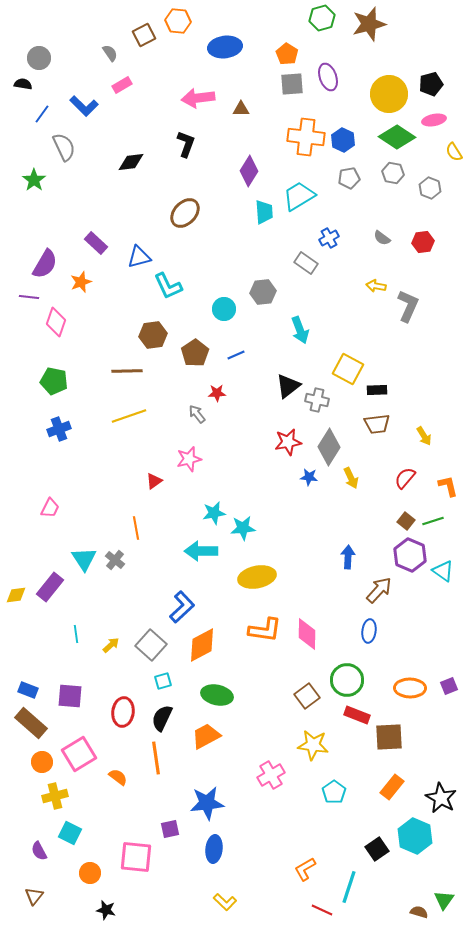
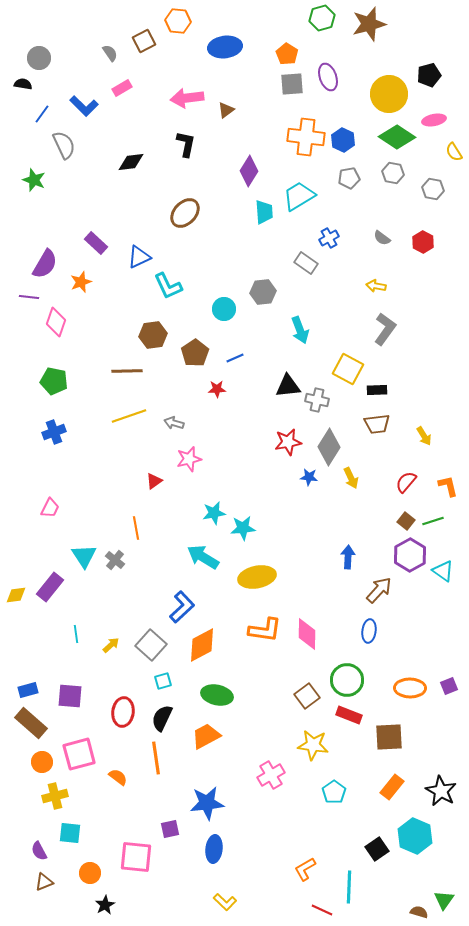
brown square at (144, 35): moved 6 px down
black pentagon at (431, 84): moved 2 px left, 9 px up
pink rectangle at (122, 85): moved 3 px down
pink arrow at (198, 98): moved 11 px left
brown triangle at (241, 109): moved 15 px left, 1 px down; rotated 36 degrees counterclockwise
black L-shape at (186, 144): rotated 8 degrees counterclockwise
gray semicircle at (64, 147): moved 2 px up
green star at (34, 180): rotated 15 degrees counterclockwise
gray hexagon at (430, 188): moved 3 px right, 1 px down; rotated 10 degrees counterclockwise
red hexagon at (423, 242): rotated 25 degrees counterclockwise
blue triangle at (139, 257): rotated 10 degrees counterclockwise
gray L-shape at (408, 306): moved 23 px left, 23 px down; rotated 12 degrees clockwise
blue line at (236, 355): moved 1 px left, 3 px down
black triangle at (288, 386): rotated 32 degrees clockwise
red star at (217, 393): moved 4 px up
gray arrow at (197, 414): moved 23 px left, 9 px down; rotated 36 degrees counterclockwise
blue cross at (59, 429): moved 5 px left, 3 px down
red semicircle at (405, 478): moved 1 px right, 4 px down
cyan arrow at (201, 551): moved 2 px right, 6 px down; rotated 32 degrees clockwise
purple hexagon at (410, 555): rotated 8 degrees clockwise
cyan triangle at (84, 559): moved 3 px up
blue rectangle at (28, 690): rotated 36 degrees counterclockwise
red rectangle at (357, 715): moved 8 px left
pink square at (79, 754): rotated 16 degrees clockwise
black star at (441, 798): moved 7 px up
cyan square at (70, 833): rotated 20 degrees counterclockwise
cyan line at (349, 887): rotated 16 degrees counterclockwise
brown triangle at (34, 896): moved 10 px right, 14 px up; rotated 30 degrees clockwise
black star at (106, 910): moved 1 px left, 5 px up; rotated 30 degrees clockwise
